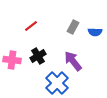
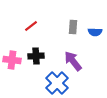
gray rectangle: rotated 24 degrees counterclockwise
black cross: moved 2 px left; rotated 28 degrees clockwise
